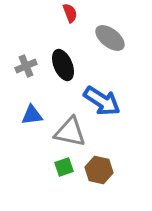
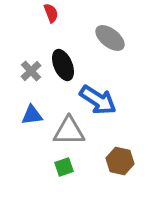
red semicircle: moved 19 px left
gray cross: moved 5 px right, 5 px down; rotated 20 degrees counterclockwise
blue arrow: moved 4 px left, 1 px up
gray triangle: moved 1 px left, 1 px up; rotated 12 degrees counterclockwise
brown hexagon: moved 21 px right, 9 px up
